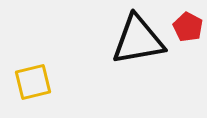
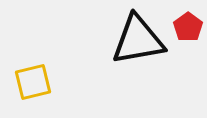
red pentagon: rotated 8 degrees clockwise
